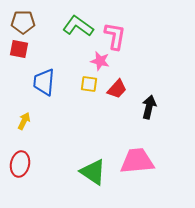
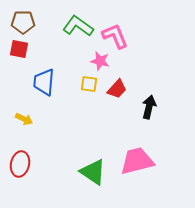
pink L-shape: rotated 32 degrees counterclockwise
yellow arrow: moved 2 px up; rotated 90 degrees clockwise
pink trapezoid: rotated 9 degrees counterclockwise
